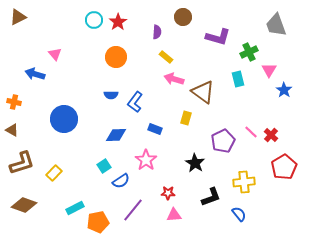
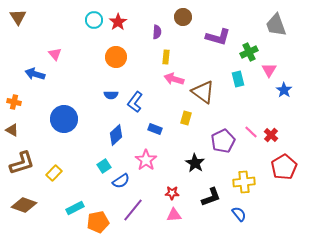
brown triangle at (18, 17): rotated 36 degrees counterclockwise
yellow rectangle at (166, 57): rotated 56 degrees clockwise
blue diamond at (116, 135): rotated 40 degrees counterclockwise
red star at (168, 193): moved 4 px right
